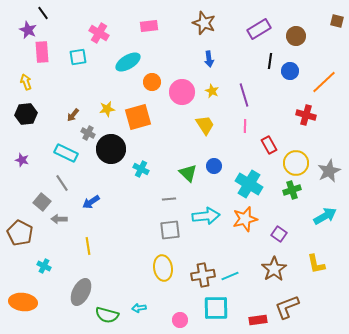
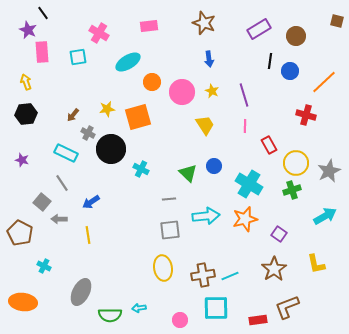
yellow line at (88, 246): moved 11 px up
green semicircle at (107, 315): moved 3 px right; rotated 15 degrees counterclockwise
